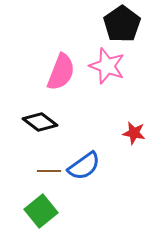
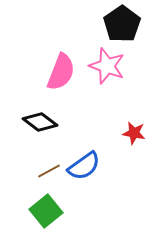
brown line: rotated 30 degrees counterclockwise
green square: moved 5 px right
